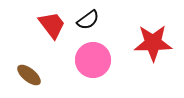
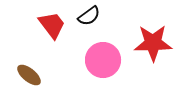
black semicircle: moved 1 px right, 4 px up
pink circle: moved 10 px right
